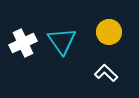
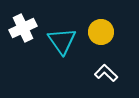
yellow circle: moved 8 px left
white cross: moved 15 px up
